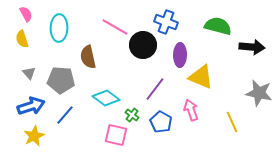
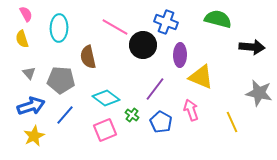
green semicircle: moved 7 px up
pink square: moved 11 px left, 5 px up; rotated 35 degrees counterclockwise
